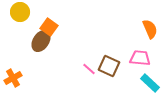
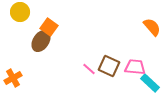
orange semicircle: moved 2 px right, 2 px up; rotated 18 degrees counterclockwise
pink trapezoid: moved 5 px left, 9 px down
